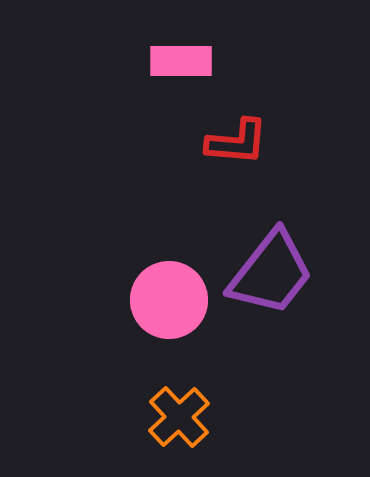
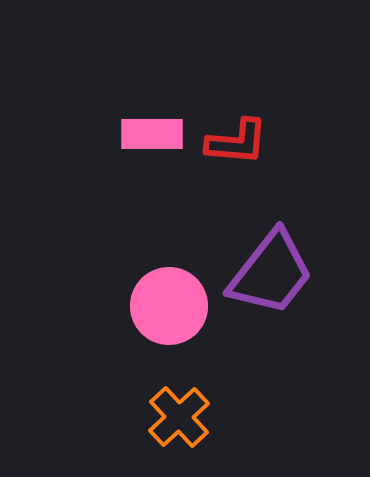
pink rectangle: moved 29 px left, 73 px down
pink circle: moved 6 px down
